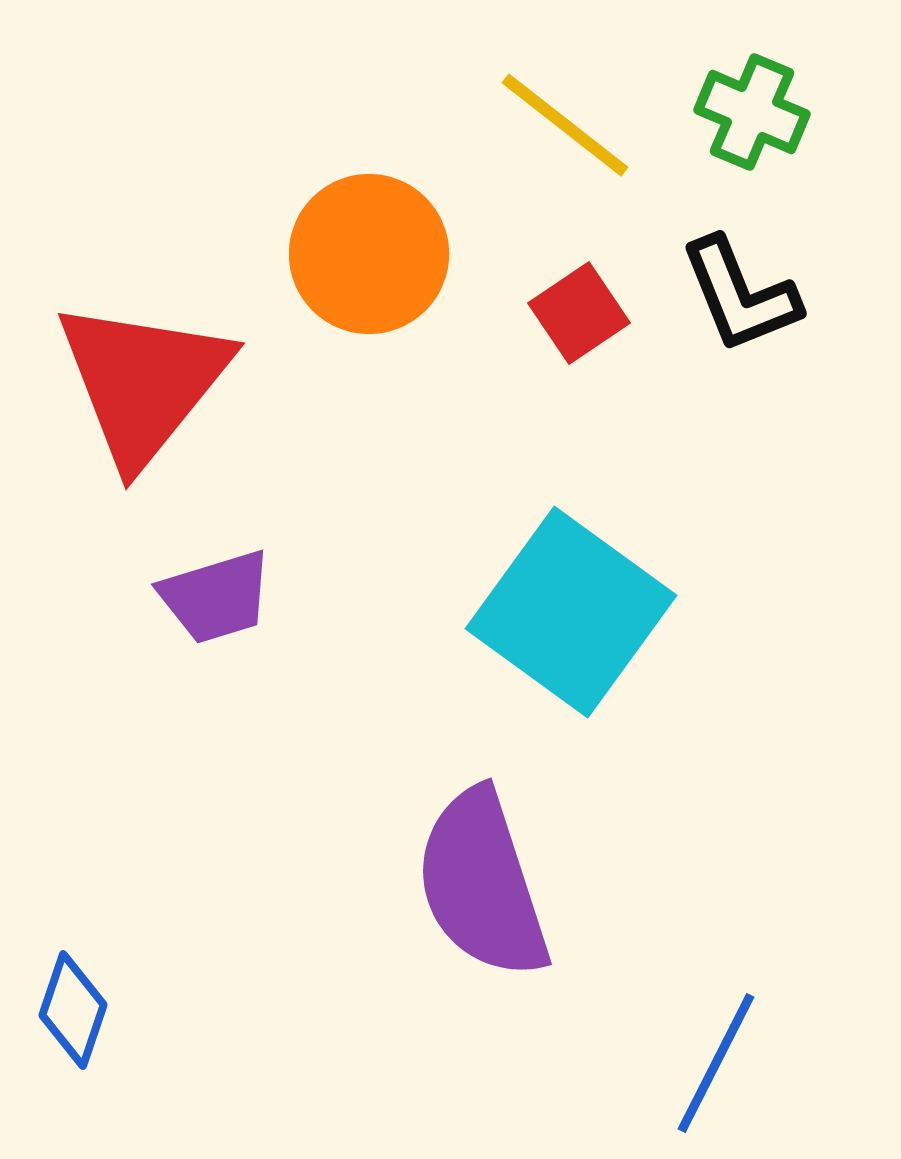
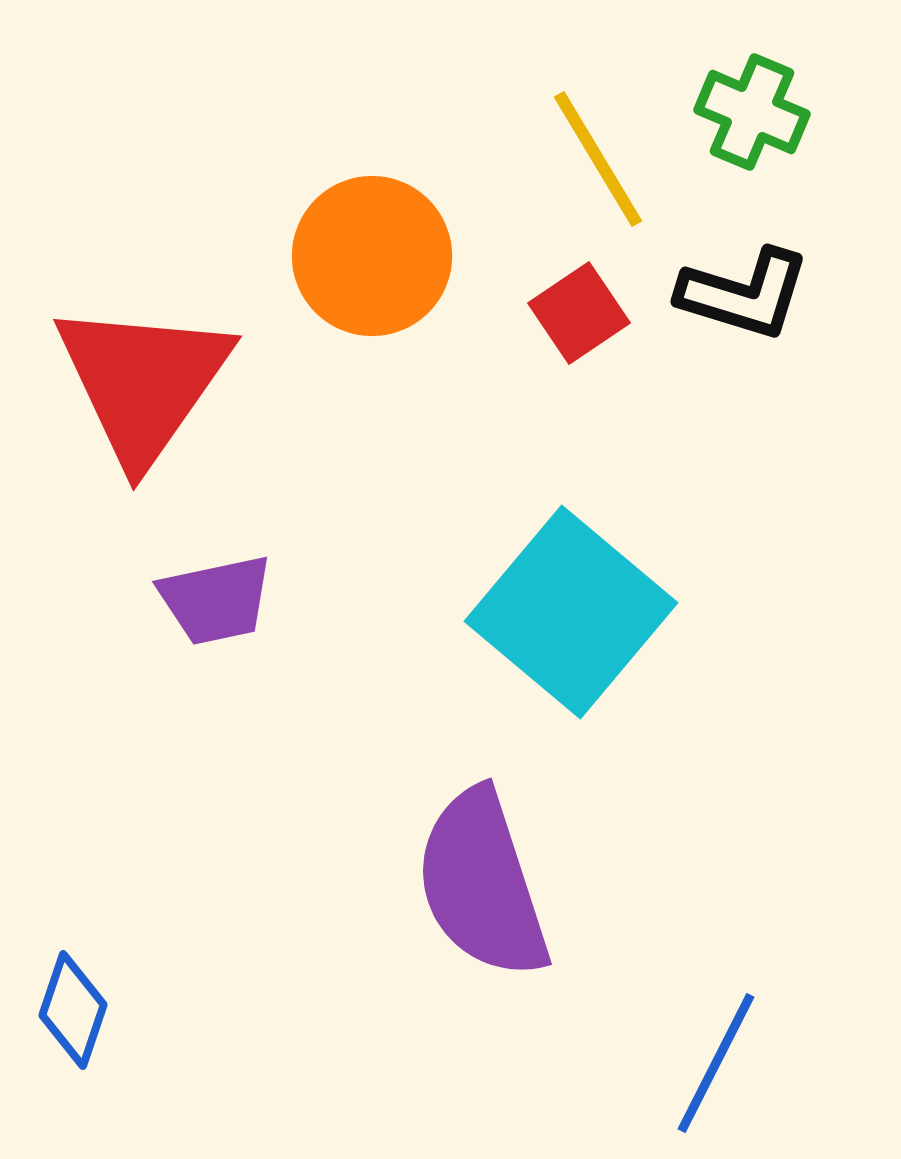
yellow line: moved 33 px right, 34 px down; rotated 21 degrees clockwise
orange circle: moved 3 px right, 2 px down
black L-shape: moved 4 px right, 1 px up; rotated 51 degrees counterclockwise
red triangle: rotated 4 degrees counterclockwise
purple trapezoid: moved 3 px down; rotated 5 degrees clockwise
cyan square: rotated 4 degrees clockwise
